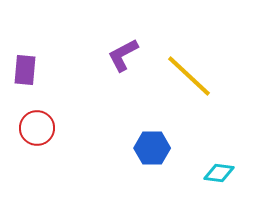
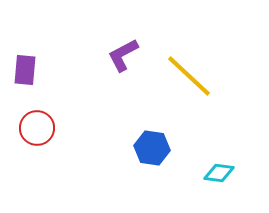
blue hexagon: rotated 8 degrees clockwise
